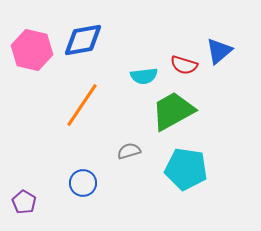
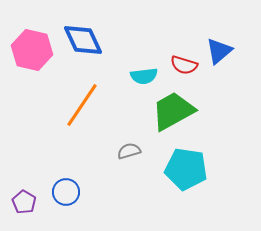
blue diamond: rotated 75 degrees clockwise
blue circle: moved 17 px left, 9 px down
